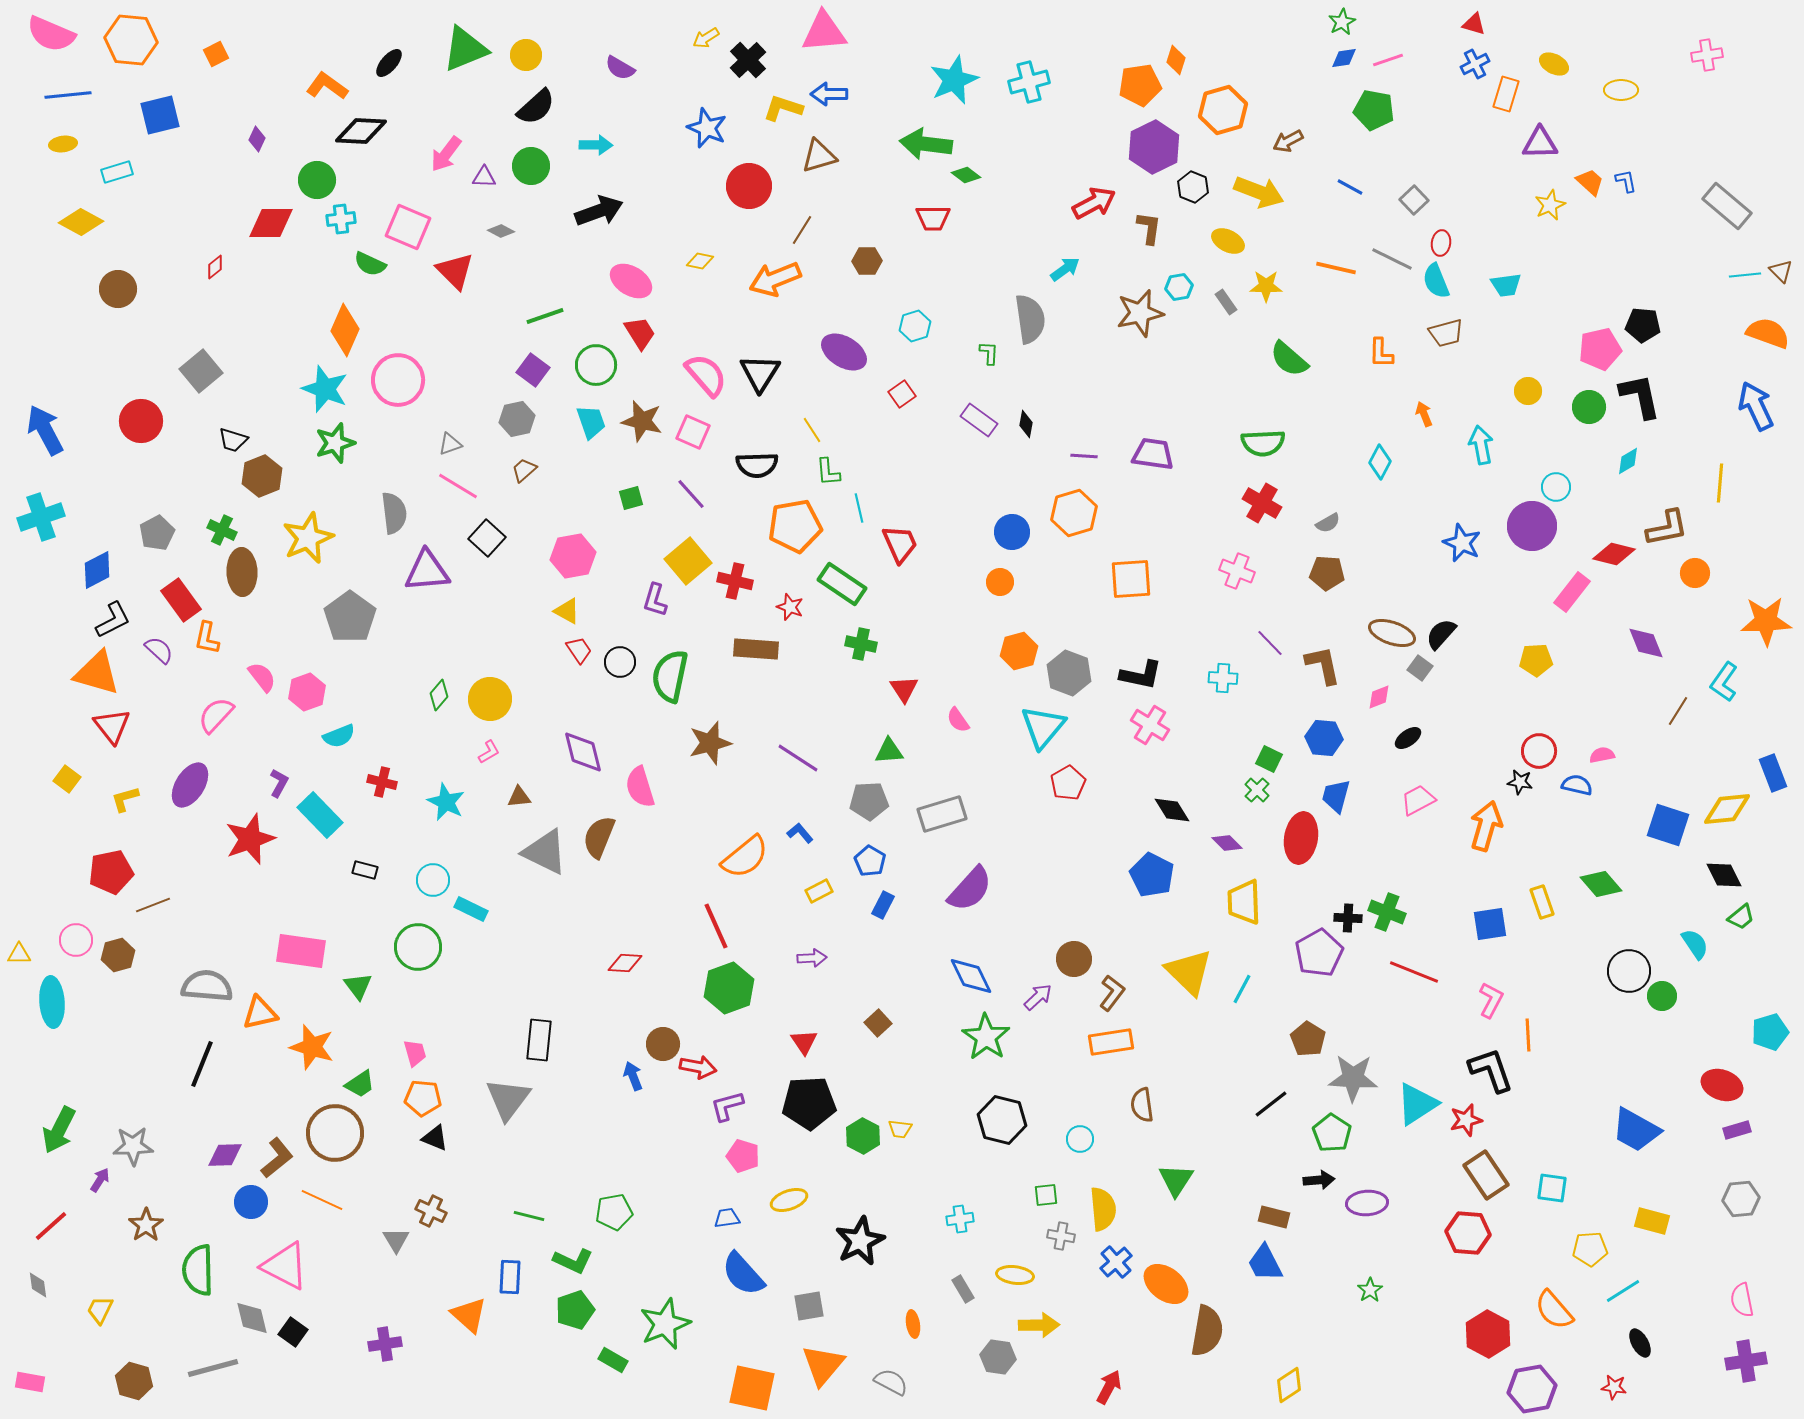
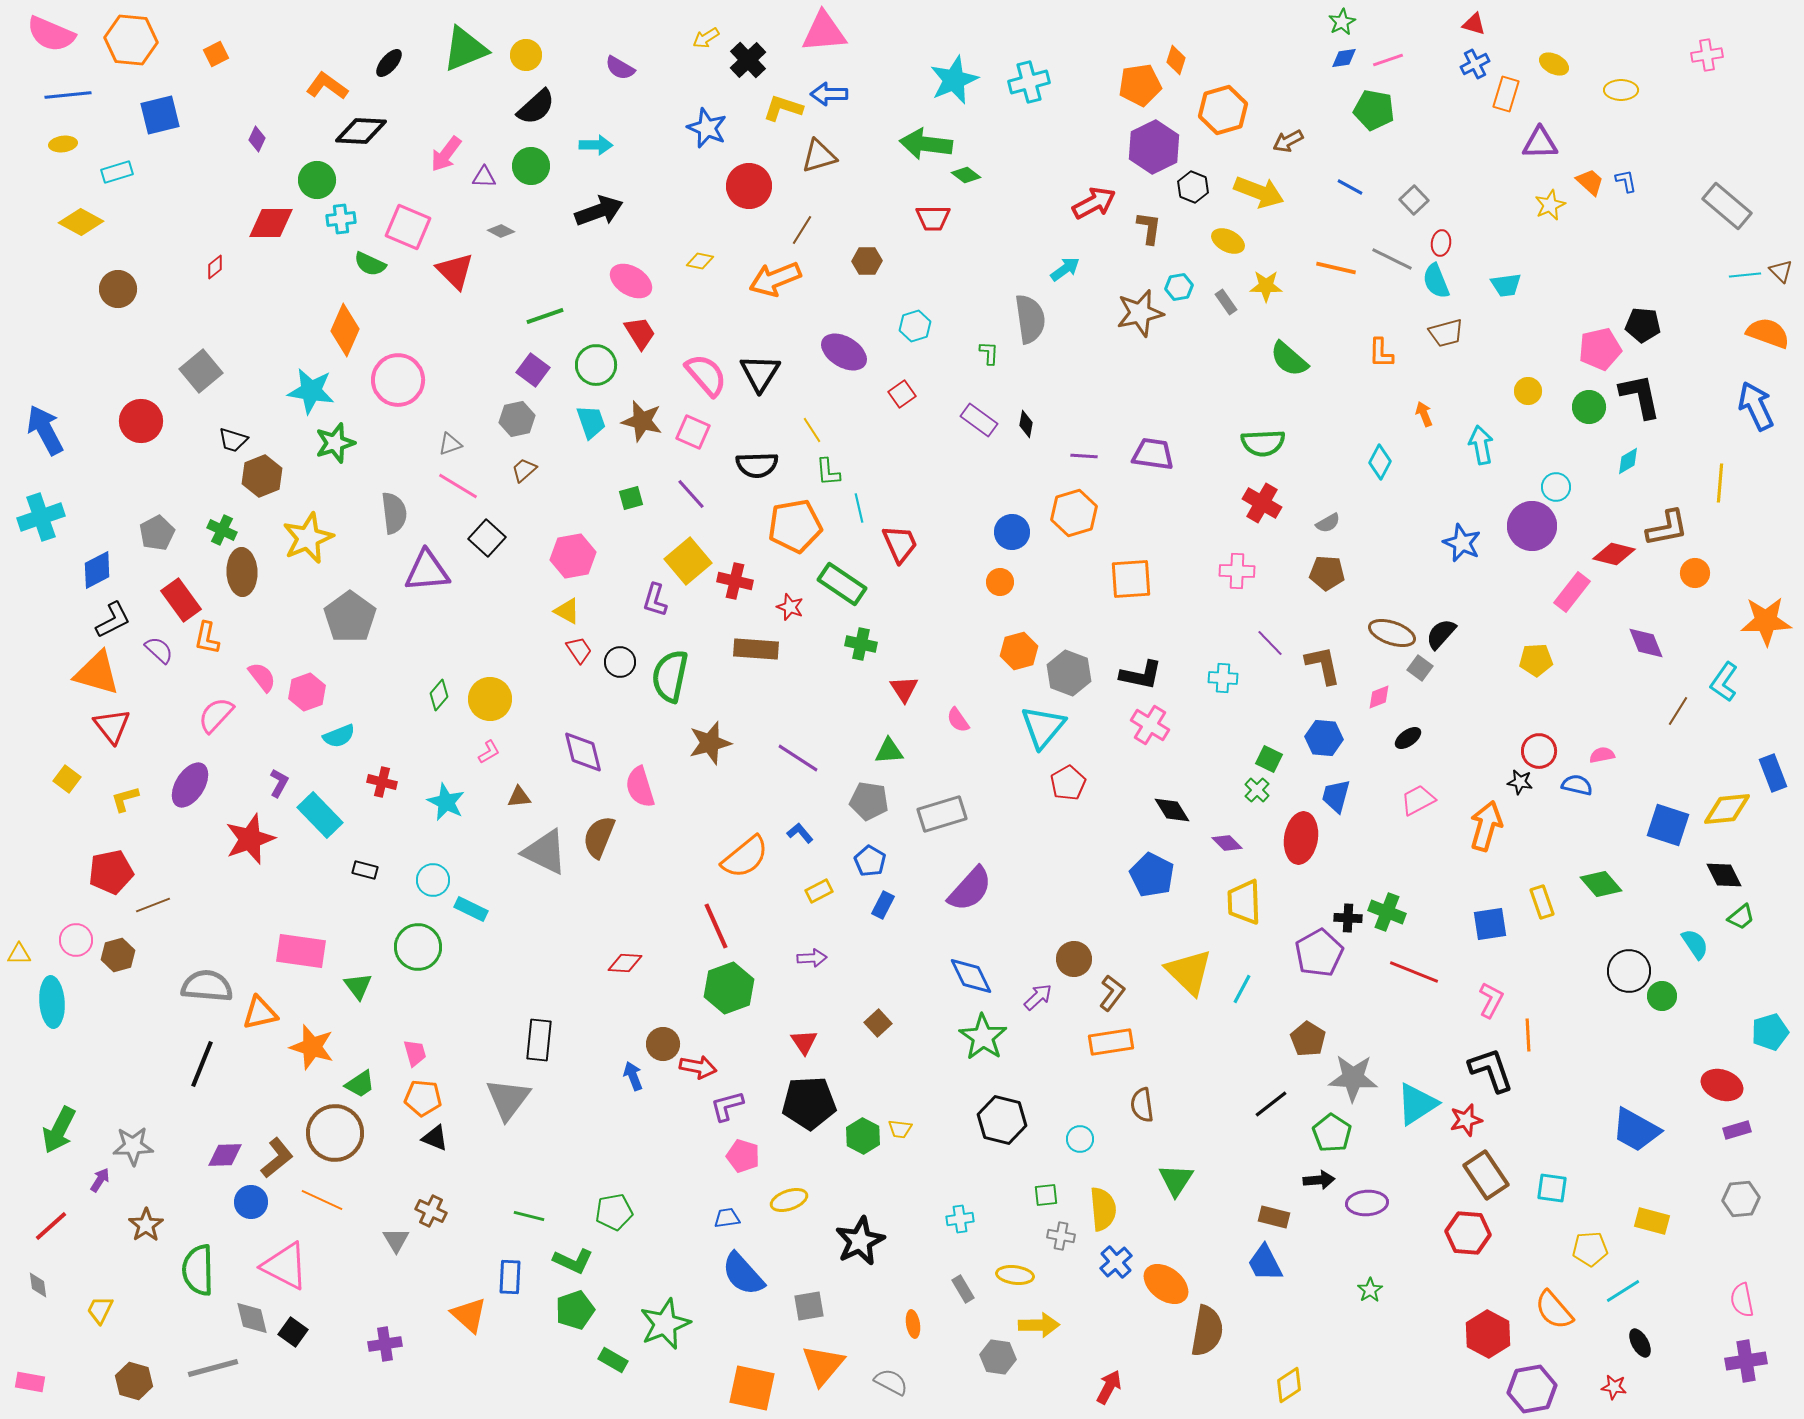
cyan star at (325, 389): moved 14 px left, 2 px down; rotated 12 degrees counterclockwise
pink cross at (1237, 571): rotated 20 degrees counterclockwise
gray pentagon at (869, 801): rotated 12 degrees clockwise
green star at (986, 1037): moved 3 px left
